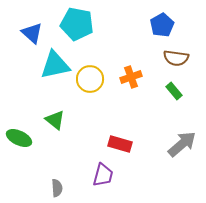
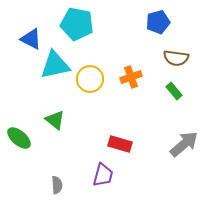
blue pentagon: moved 4 px left, 3 px up; rotated 15 degrees clockwise
blue triangle: moved 1 px left, 6 px down; rotated 15 degrees counterclockwise
green ellipse: rotated 15 degrees clockwise
gray arrow: moved 2 px right
gray semicircle: moved 3 px up
